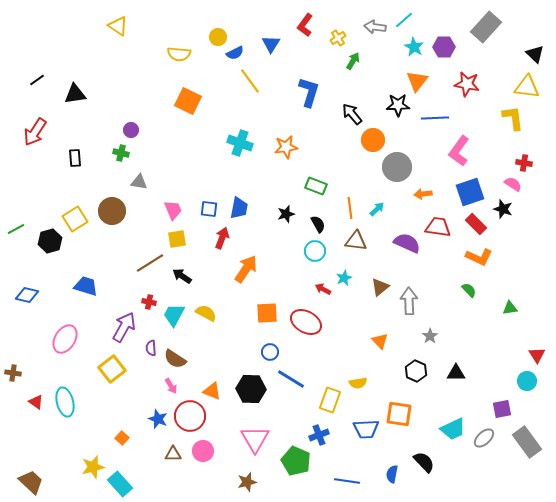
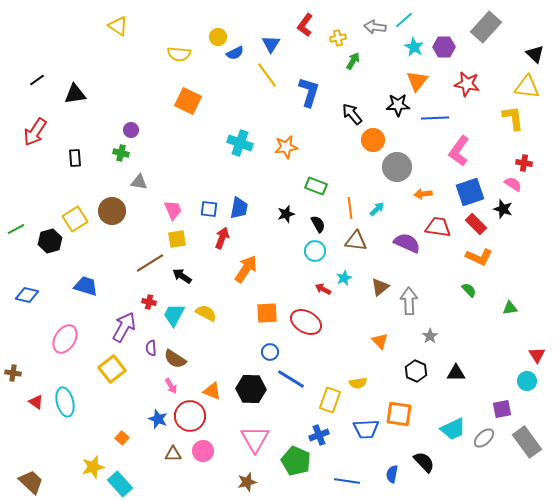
yellow cross at (338, 38): rotated 21 degrees clockwise
yellow line at (250, 81): moved 17 px right, 6 px up
